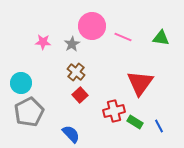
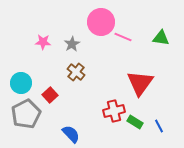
pink circle: moved 9 px right, 4 px up
red square: moved 30 px left
gray pentagon: moved 3 px left, 2 px down
